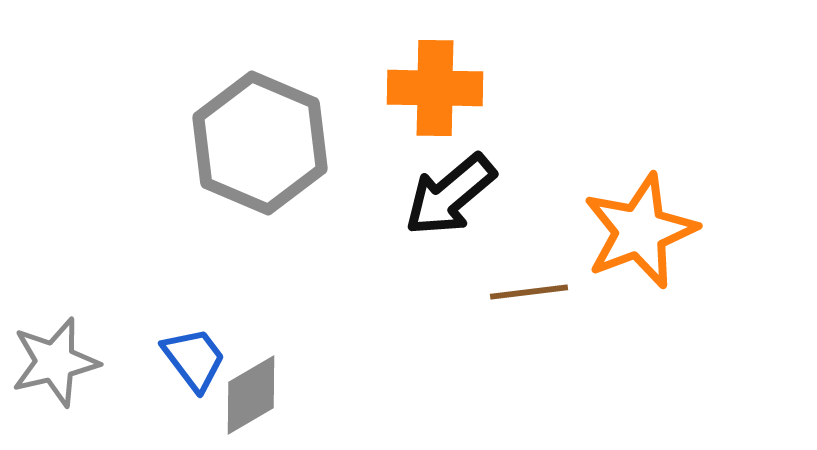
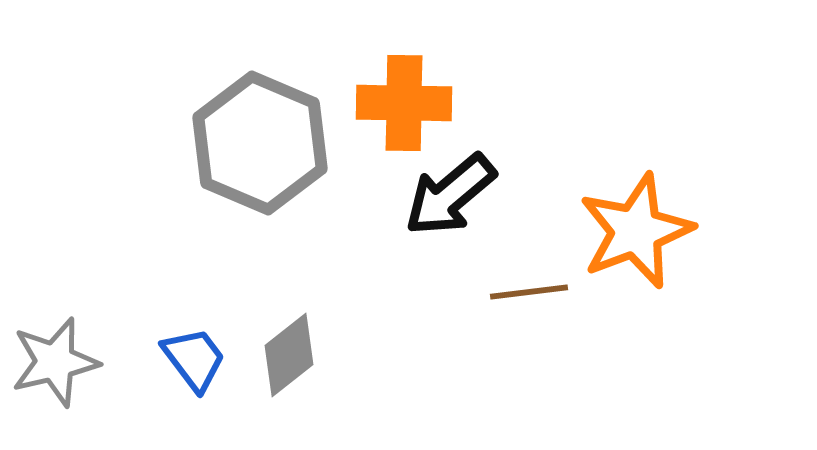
orange cross: moved 31 px left, 15 px down
orange star: moved 4 px left
gray diamond: moved 38 px right, 40 px up; rotated 8 degrees counterclockwise
